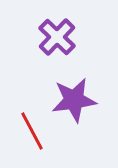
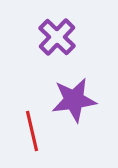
red line: rotated 15 degrees clockwise
